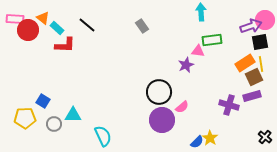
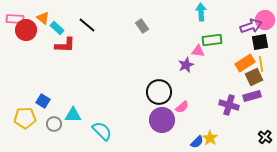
red circle: moved 2 px left
cyan semicircle: moved 1 px left, 5 px up; rotated 20 degrees counterclockwise
